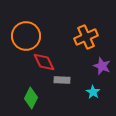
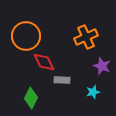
cyan star: rotated 24 degrees clockwise
